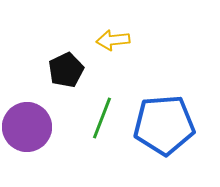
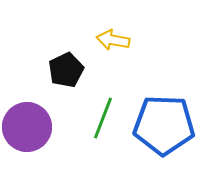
yellow arrow: rotated 16 degrees clockwise
green line: moved 1 px right
blue pentagon: rotated 6 degrees clockwise
